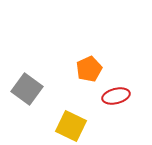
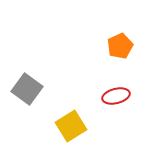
orange pentagon: moved 31 px right, 23 px up
yellow square: rotated 32 degrees clockwise
